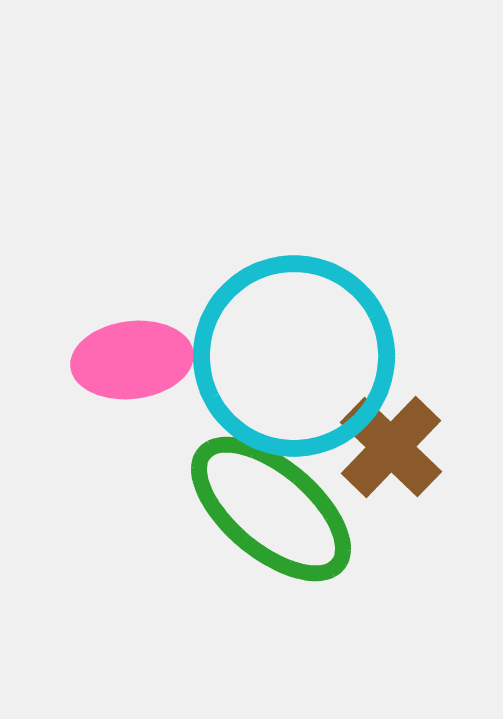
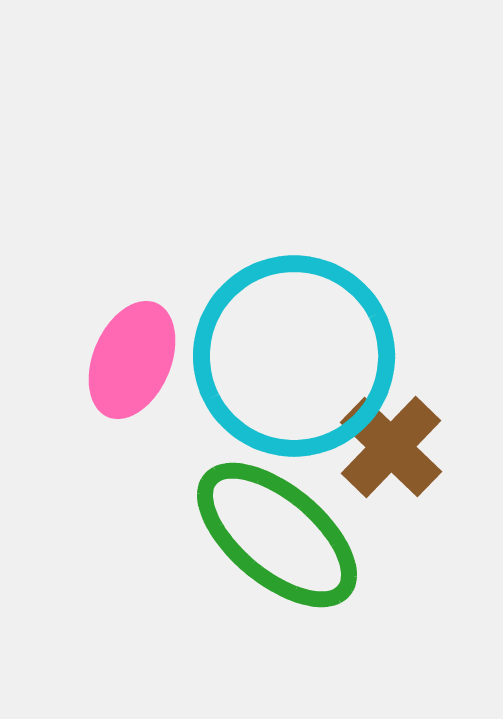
pink ellipse: rotated 60 degrees counterclockwise
green ellipse: moved 6 px right, 26 px down
